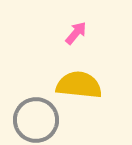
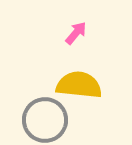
gray circle: moved 9 px right
